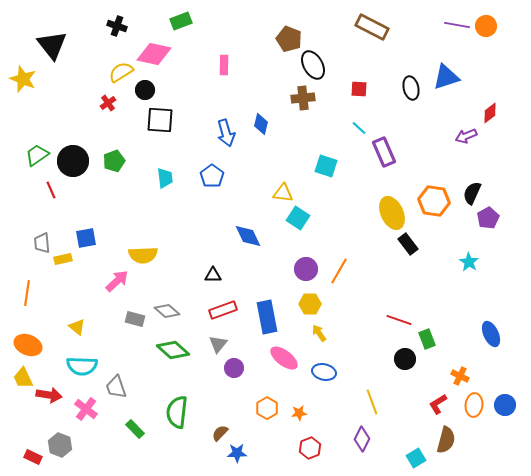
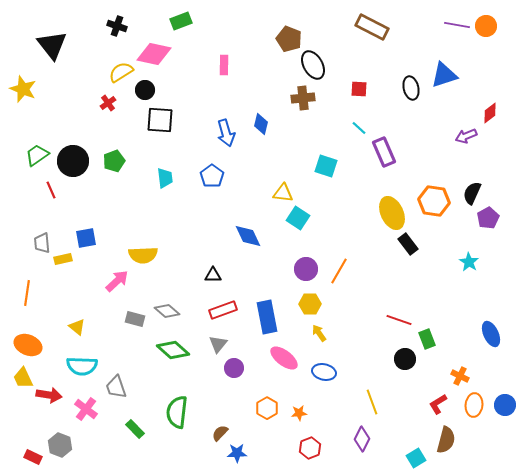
blue triangle at (446, 77): moved 2 px left, 2 px up
yellow star at (23, 79): moved 10 px down
